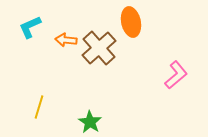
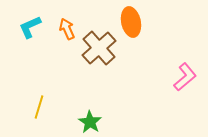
orange arrow: moved 1 px right, 11 px up; rotated 60 degrees clockwise
pink L-shape: moved 9 px right, 2 px down
